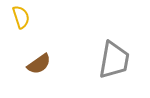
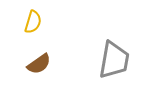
yellow semicircle: moved 12 px right, 5 px down; rotated 35 degrees clockwise
